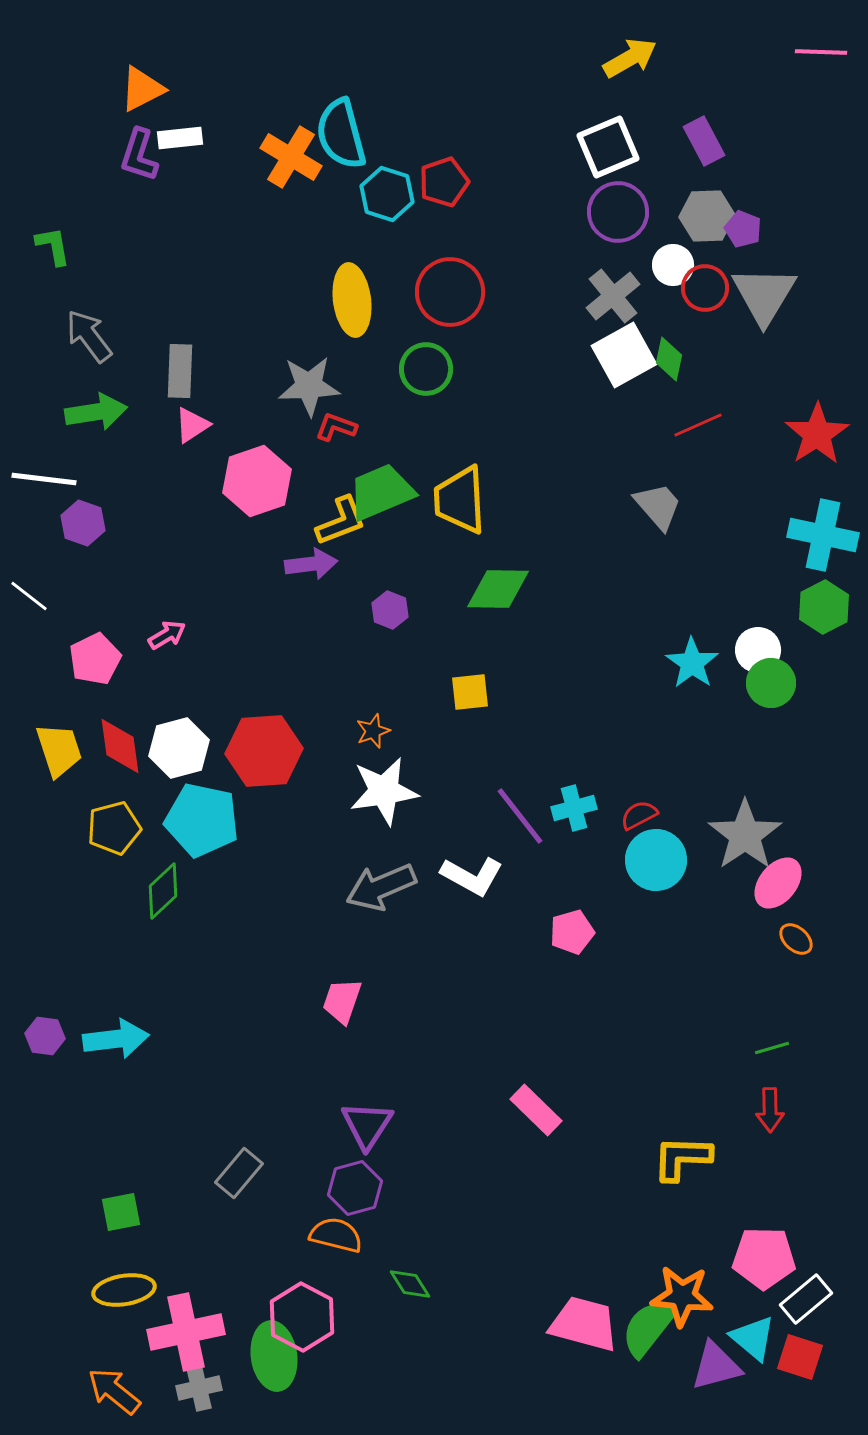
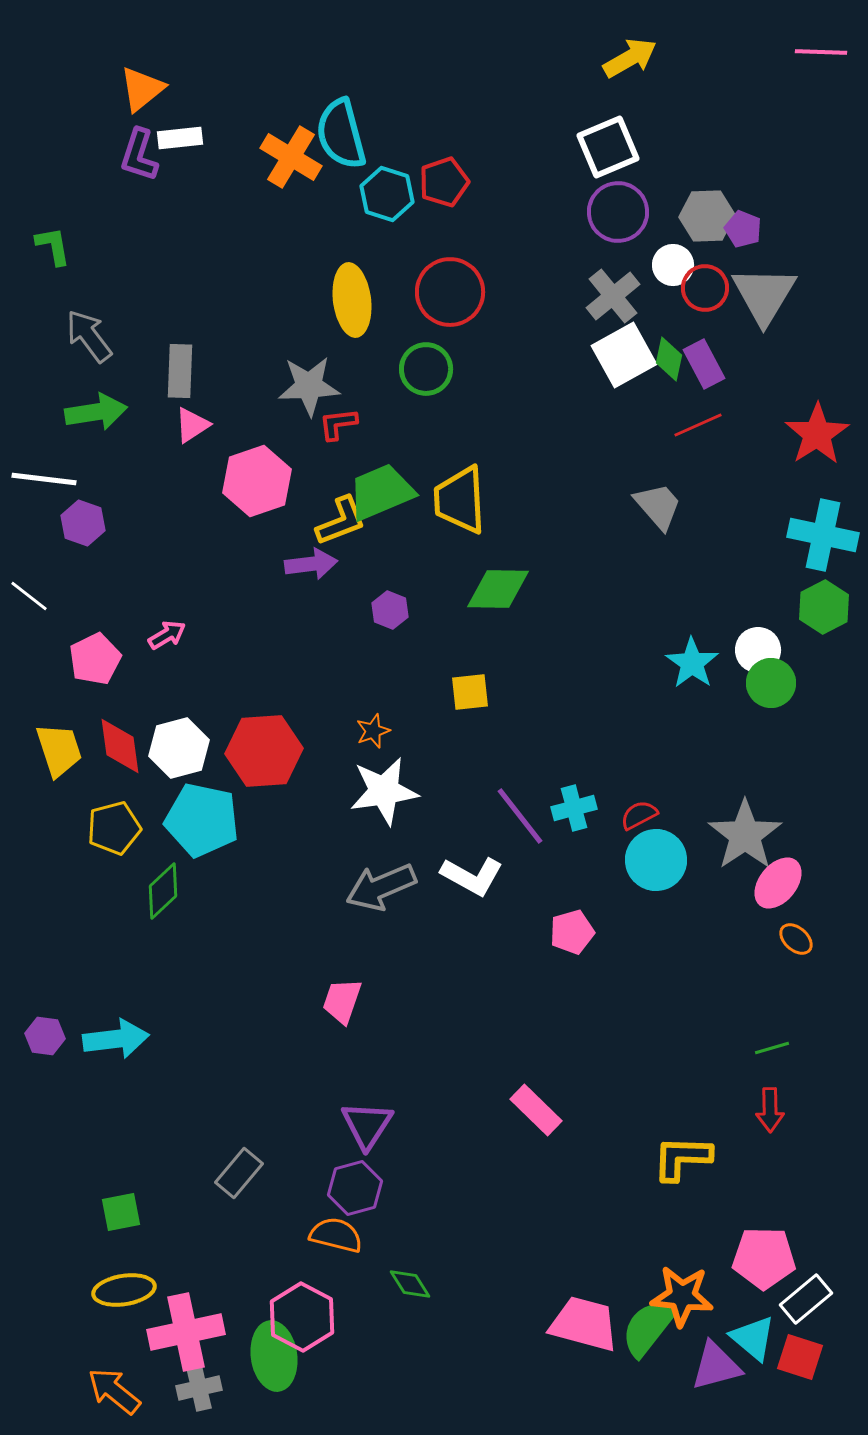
orange triangle at (142, 89): rotated 12 degrees counterclockwise
purple rectangle at (704, 141): moved 223 px down
red L-shape at (336, 427): moved 2 px right, 3 px up; rotated 27 degrees counterclockwise
